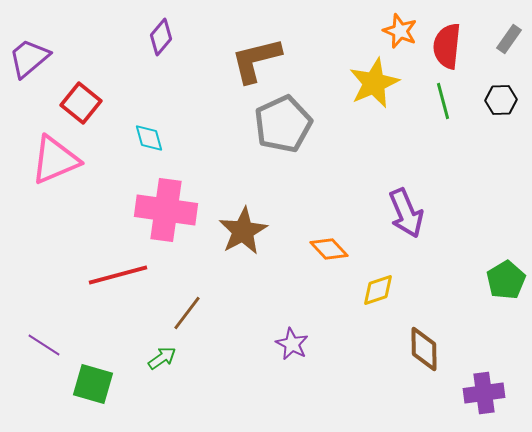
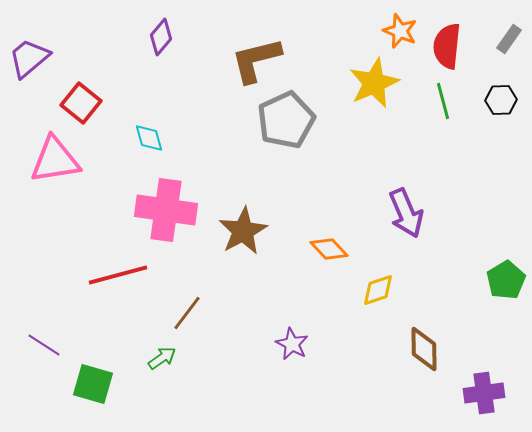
gray pentagon: moved 3 px right, 4 px up
pink triangle: rotated 14 degrees clockwise
